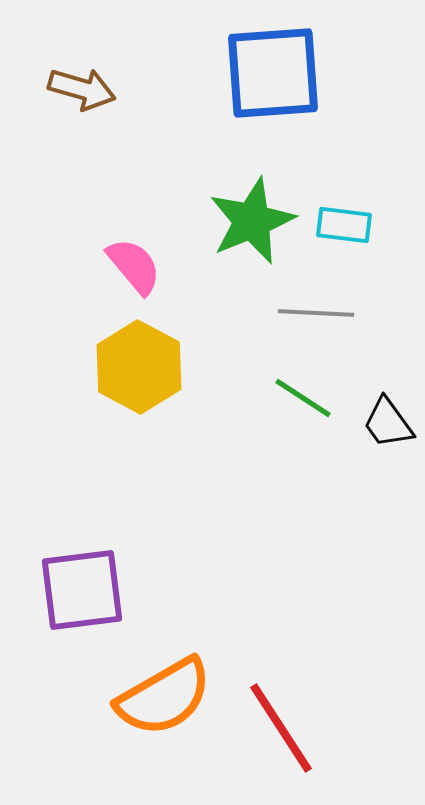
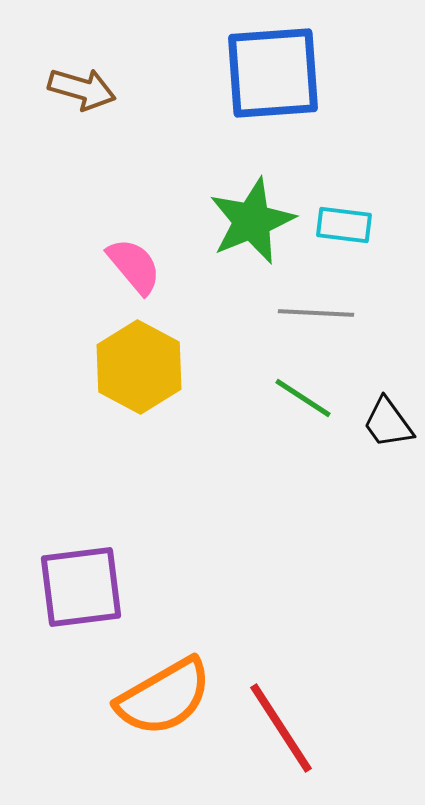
purple square: moved 1 px left, 3 px up
